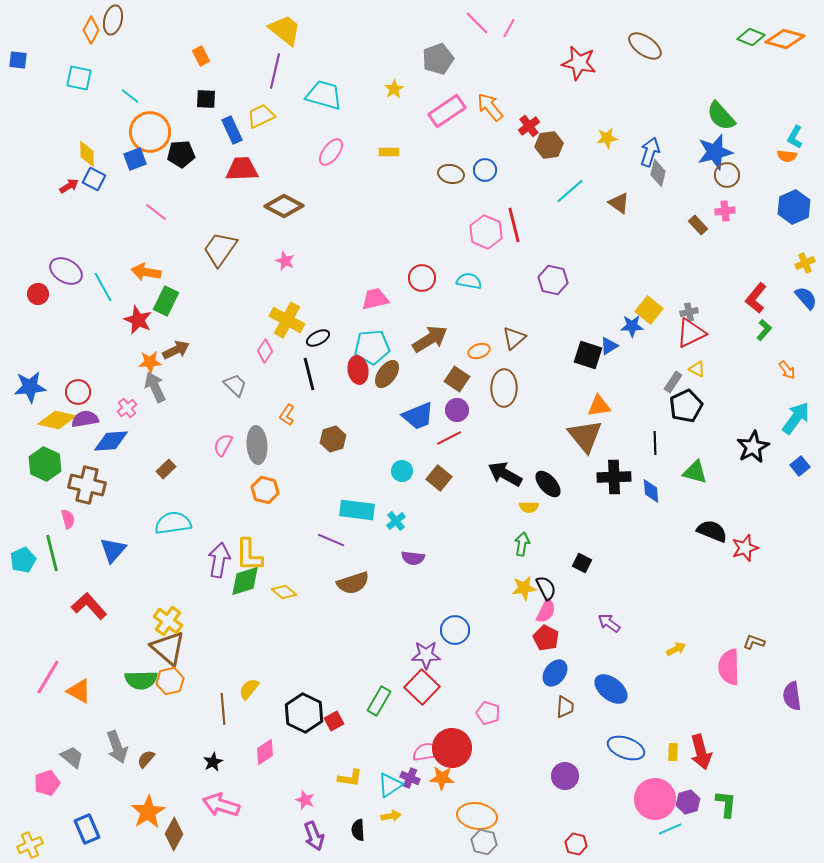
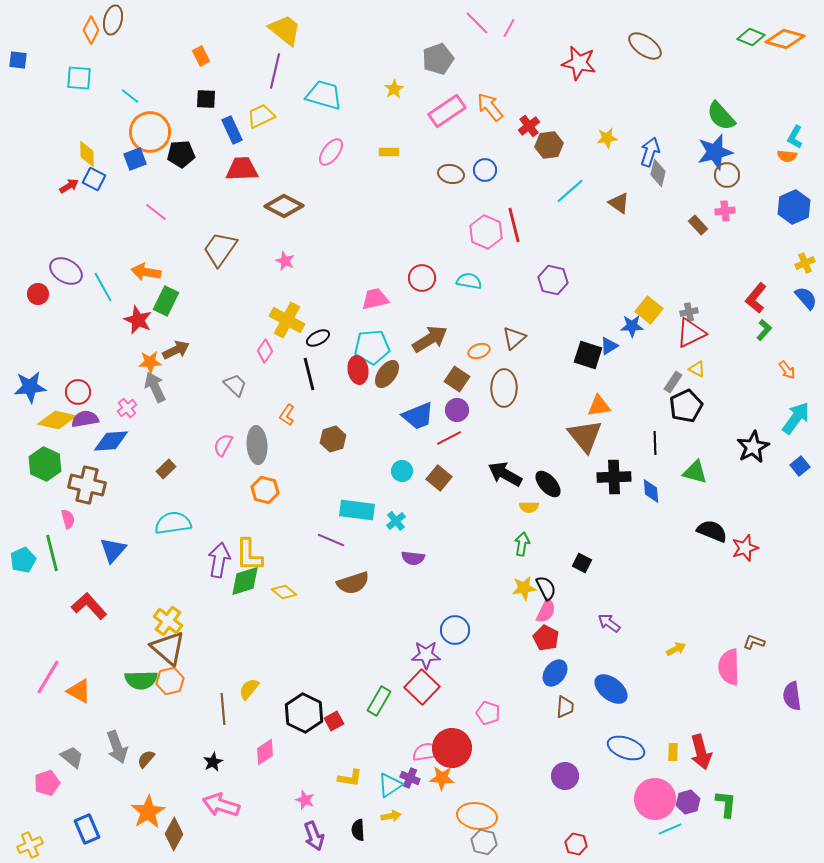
cyan square at (79, 78): rotated 8 degrees counterclockwise
